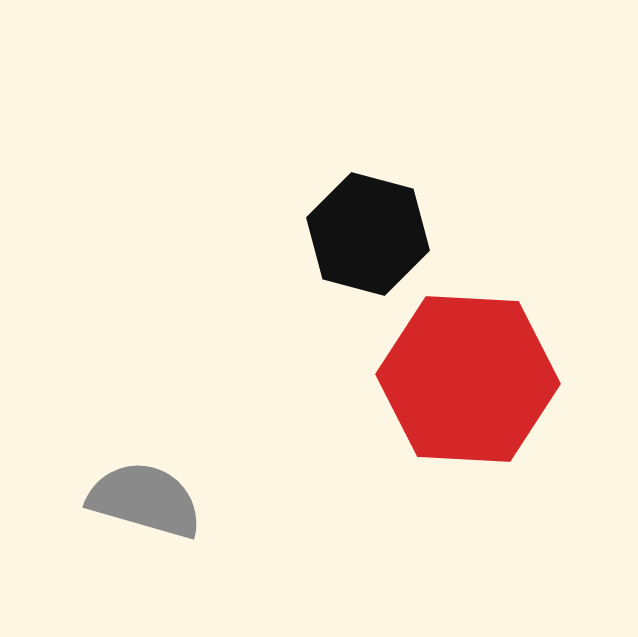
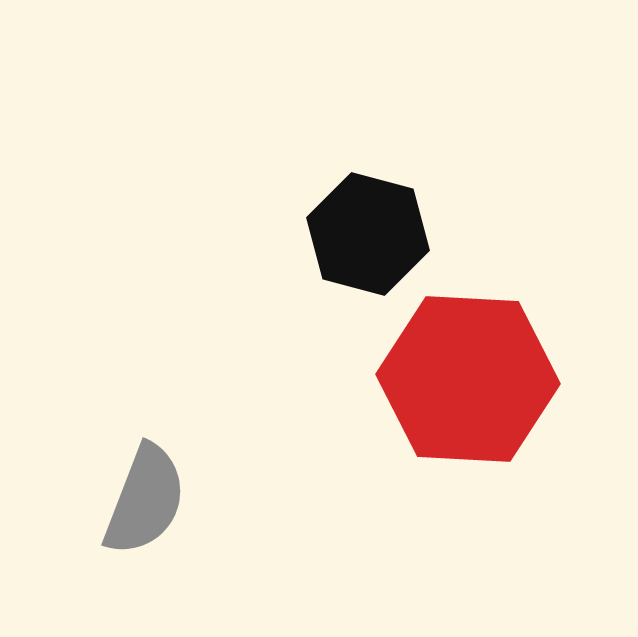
gray semicircle: rotated 95 degrees clockwise
